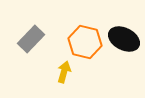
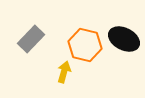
orange hexagon: moved 3 px down
